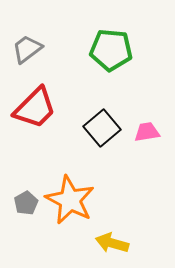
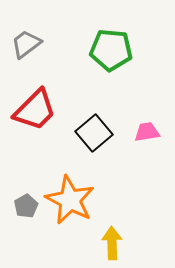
gray trapezoid: moved 1 px left, 5 px up
red trapezoid: moved 2 px down
black square: moved 8 px left, 5 px down
gray pentagon: moved 3 px down
yellow arrow: rotated 72 degrees clockwise
